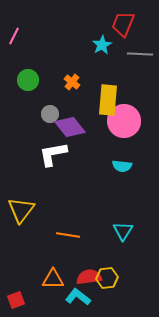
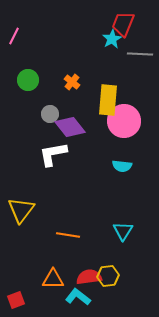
cyan star: moved 10 px right, 6 px up
yellow hexagon: moved 1 px right, 2 px up
